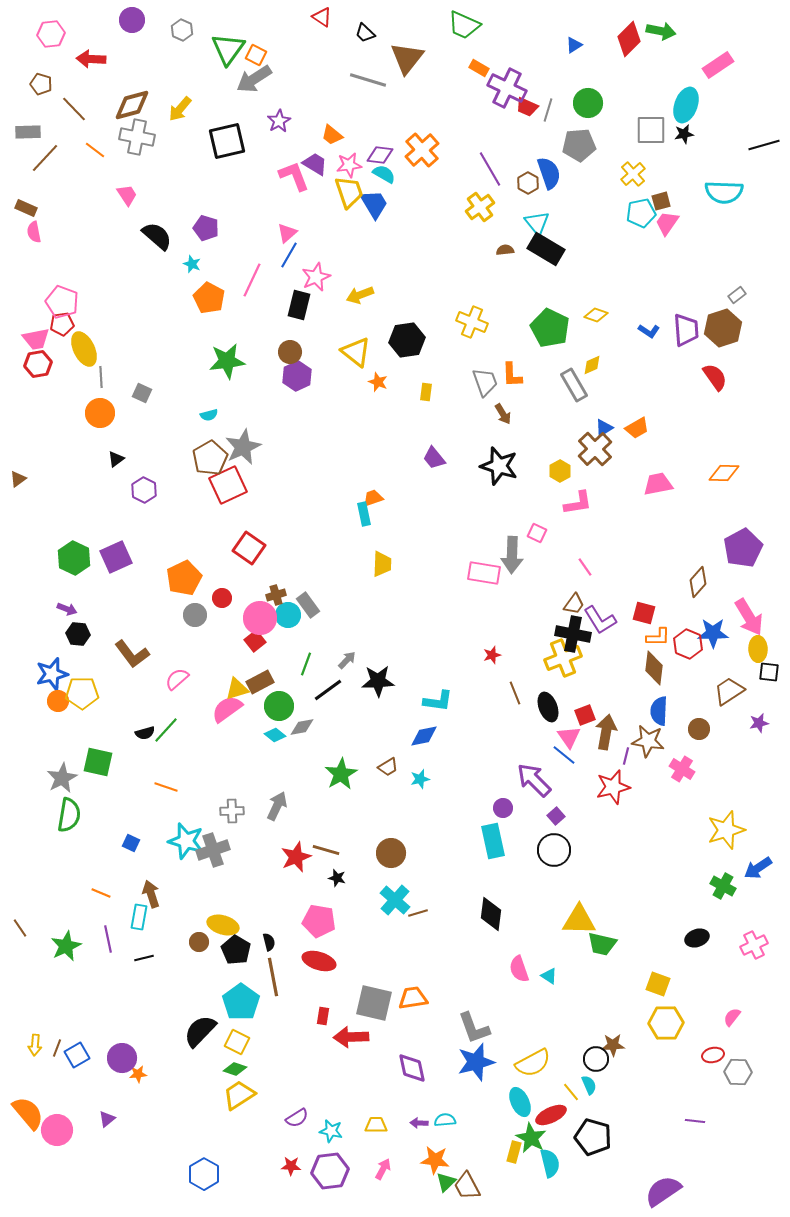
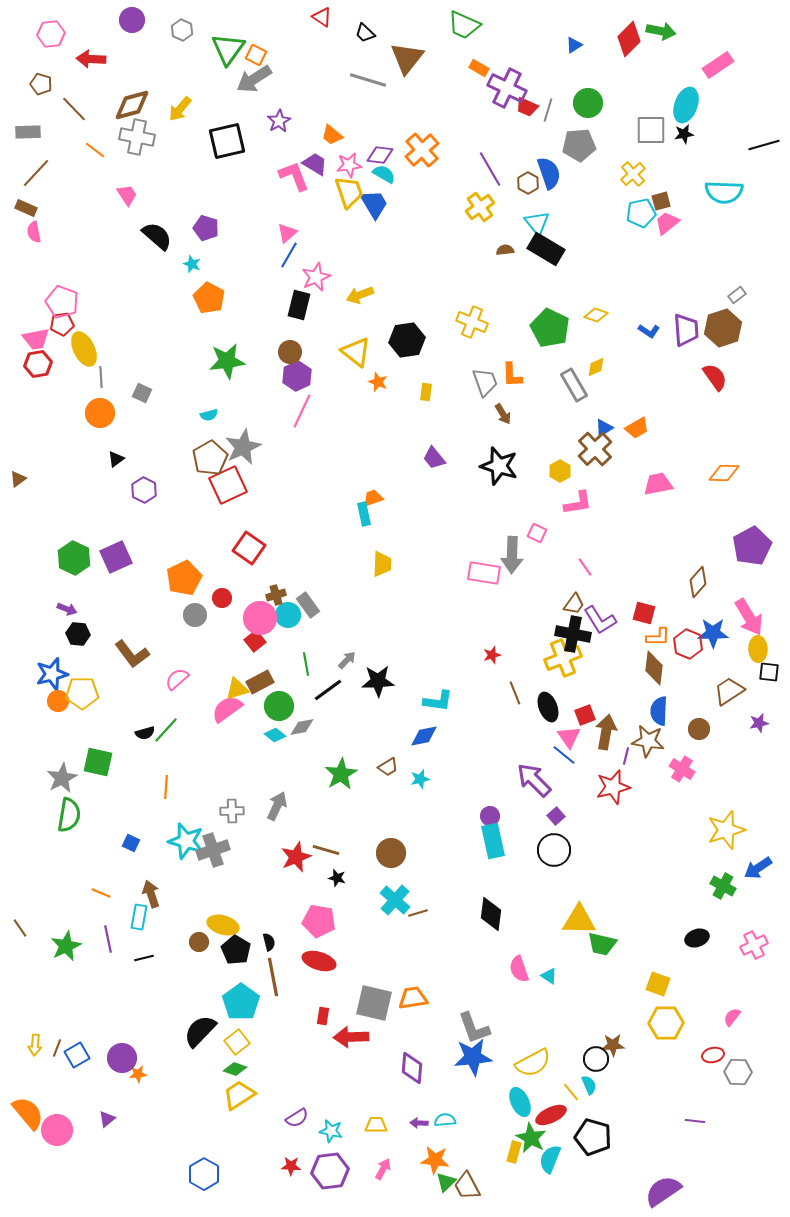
brown line at (45, 158): moved 9 px left, 15 px down
pink trapezoid at (667, 223): rotated 16 degrees clockwise
pink line at (252, 280): moved 50 px right, 131 px down
yellow diamond at (592, 365): moved 4 px right, 2 px down
purple pentagon at (743, 548): moved 9 px right, 2 px up
green line at (306, 664): rotated 30 degrees counterclockwise
orange line at (166, 787): rotated 75 degrees clockwise
purple circle at (503, 808): moved 13 px left, 8 px down
yellow square at (237, 1042): rotated 25 degrees clockwise
blue star at (476, 1062): moved 3 px left, 5 px up; rotated 9 degrees clockwise
purple diamond at (412, 1068): rotated 16 degrees clockwise
cyan semicircle at (550, 1163): moved 4 px up; rotated 144 degrees counterclockwise
